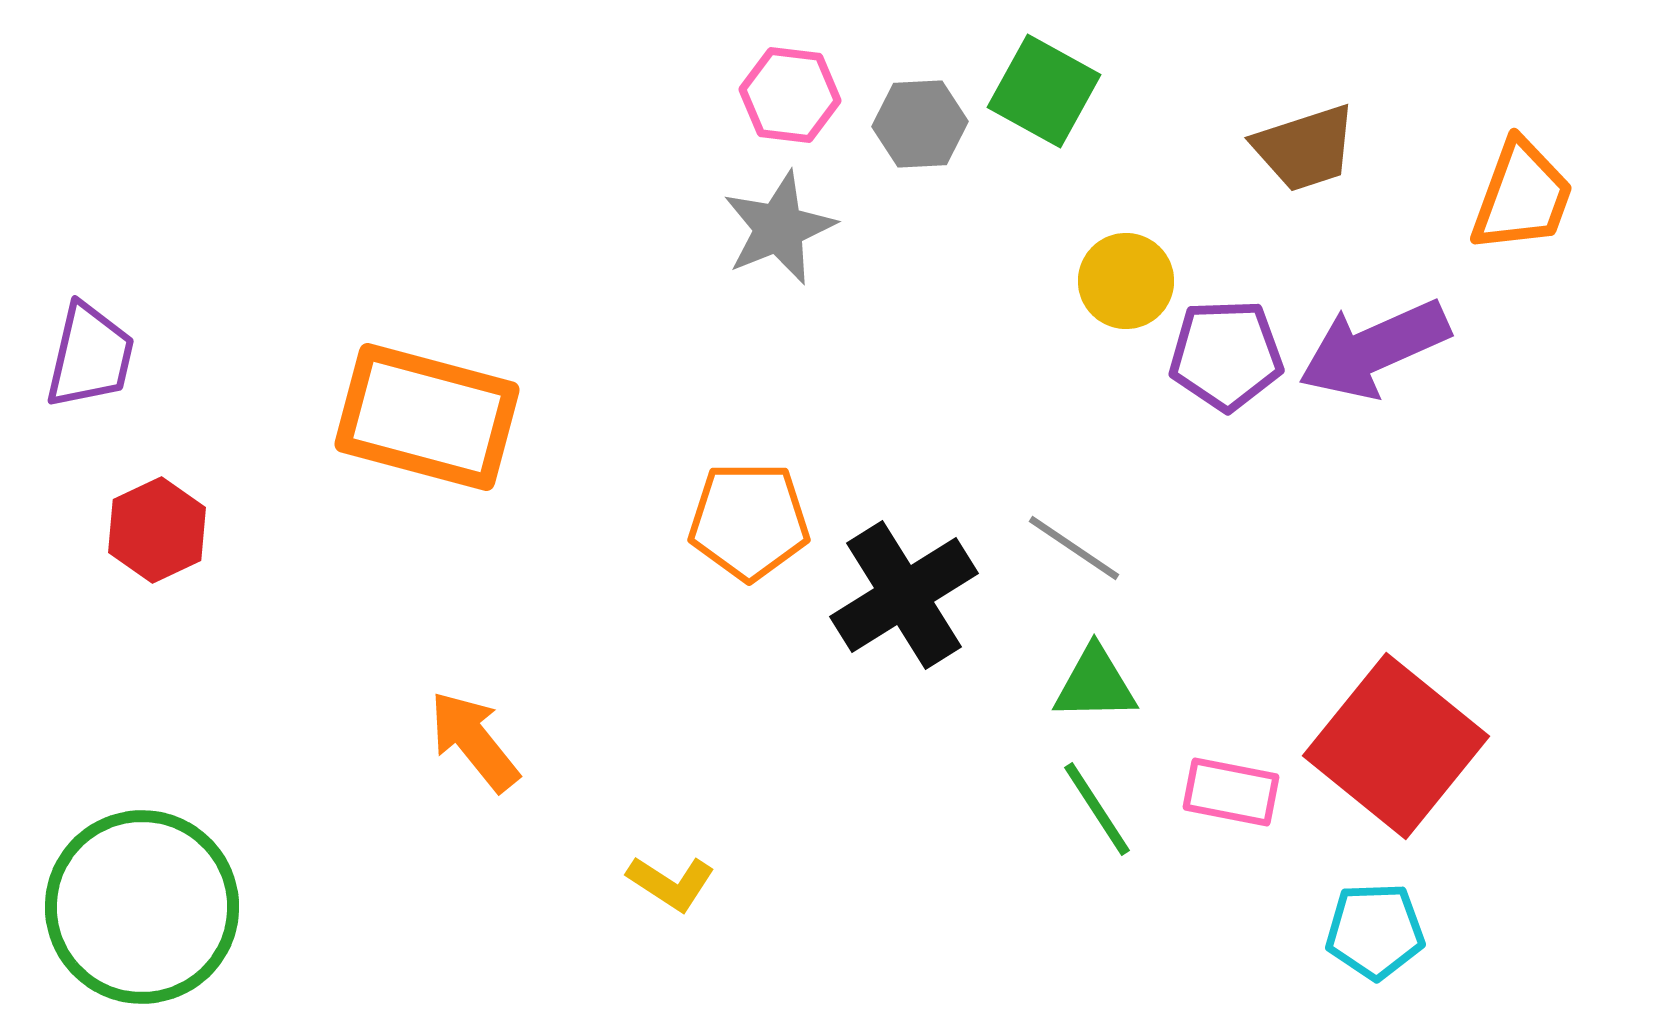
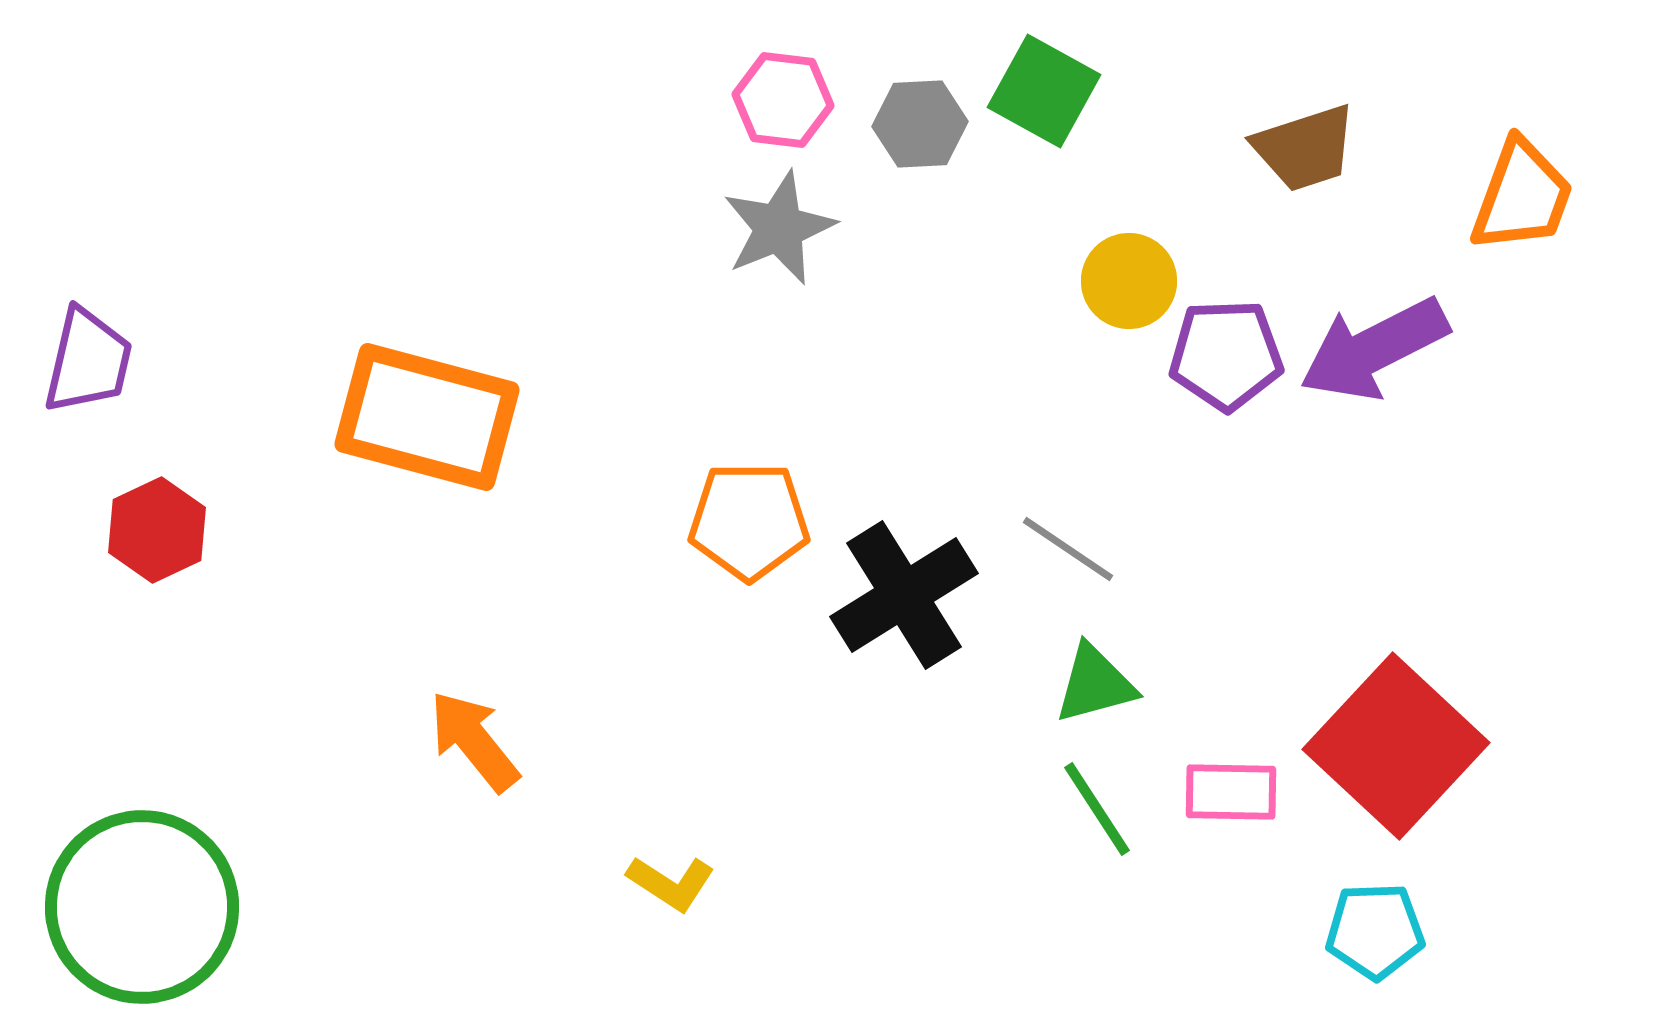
pink hexagon: moved 7 px left, 5 px down
yellow circle: moved 3 px right
purple arrow: rotated 3 degrees counterclockwise
purple trapezoid: moved 2 px left, 5 px down
gray line: moved 6 px left, 1 px down
green triangle: rotated 14 degrees counterclockwise
red square: rotated 4 degrees clockwise
pink rectangle: rotated 10 degrees counterclockwise
